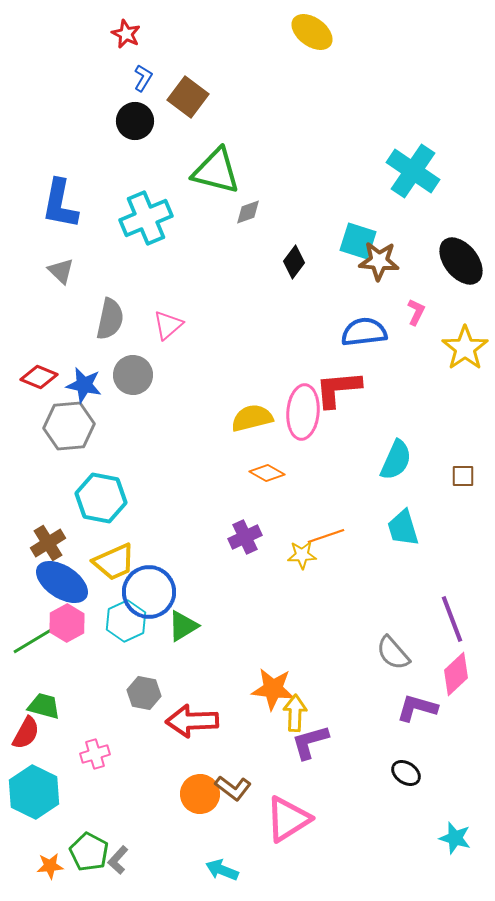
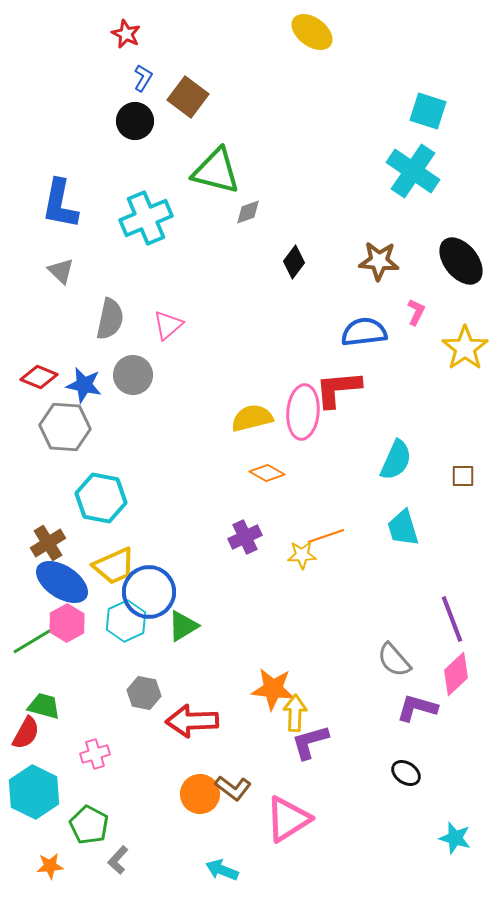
cyan square at (358, 241): moved 70 px right, 130 px up
gray hexagon at (69, 426): moved 4 px left, 1 px down; rotated 9 degrees clockwise
yellow trapezoid at (114, 562): moved 4 px down
gray semicircle at (393, 653): moved 1 px right, 7 px down
green pentagon at (89, 852): moved 27 px up
